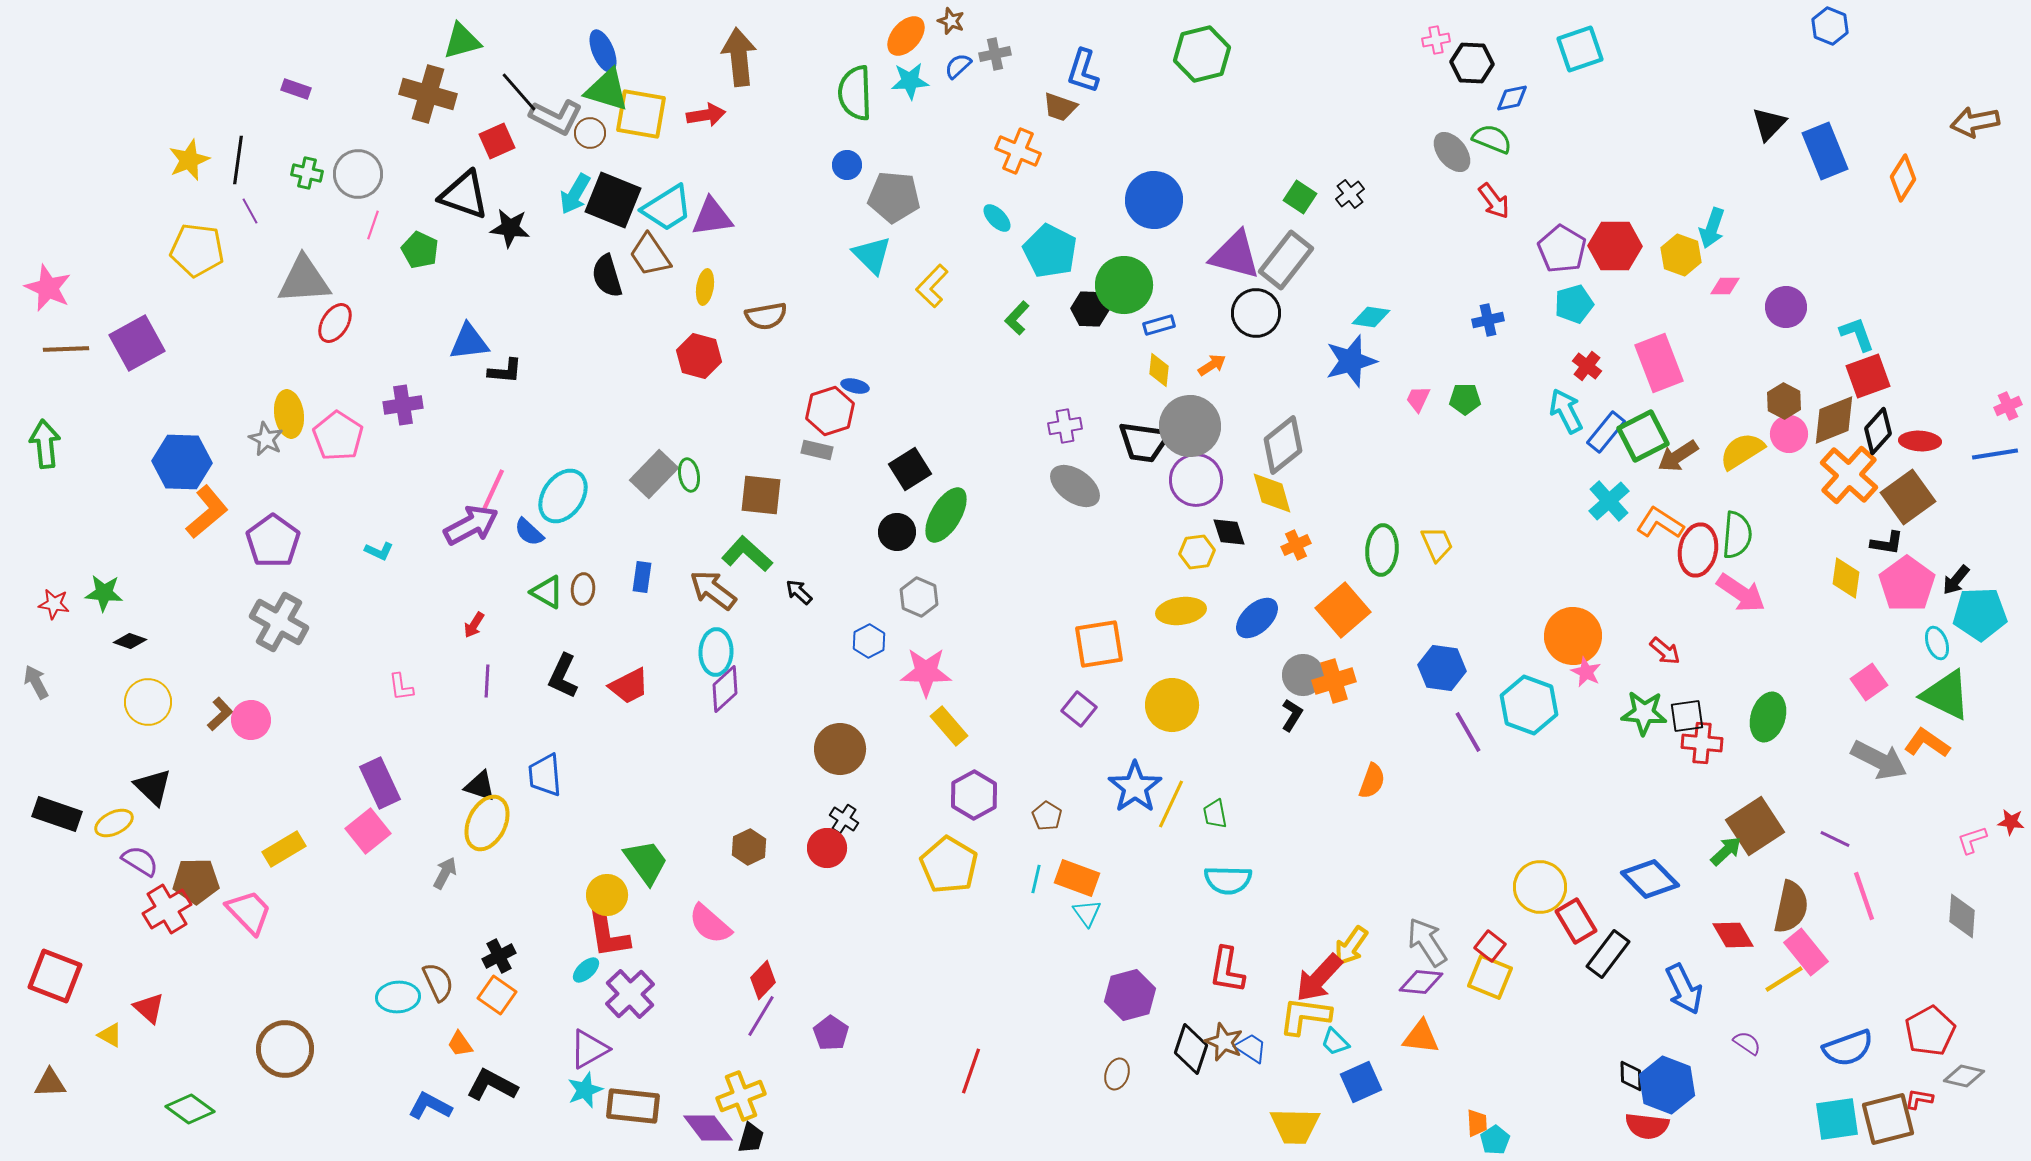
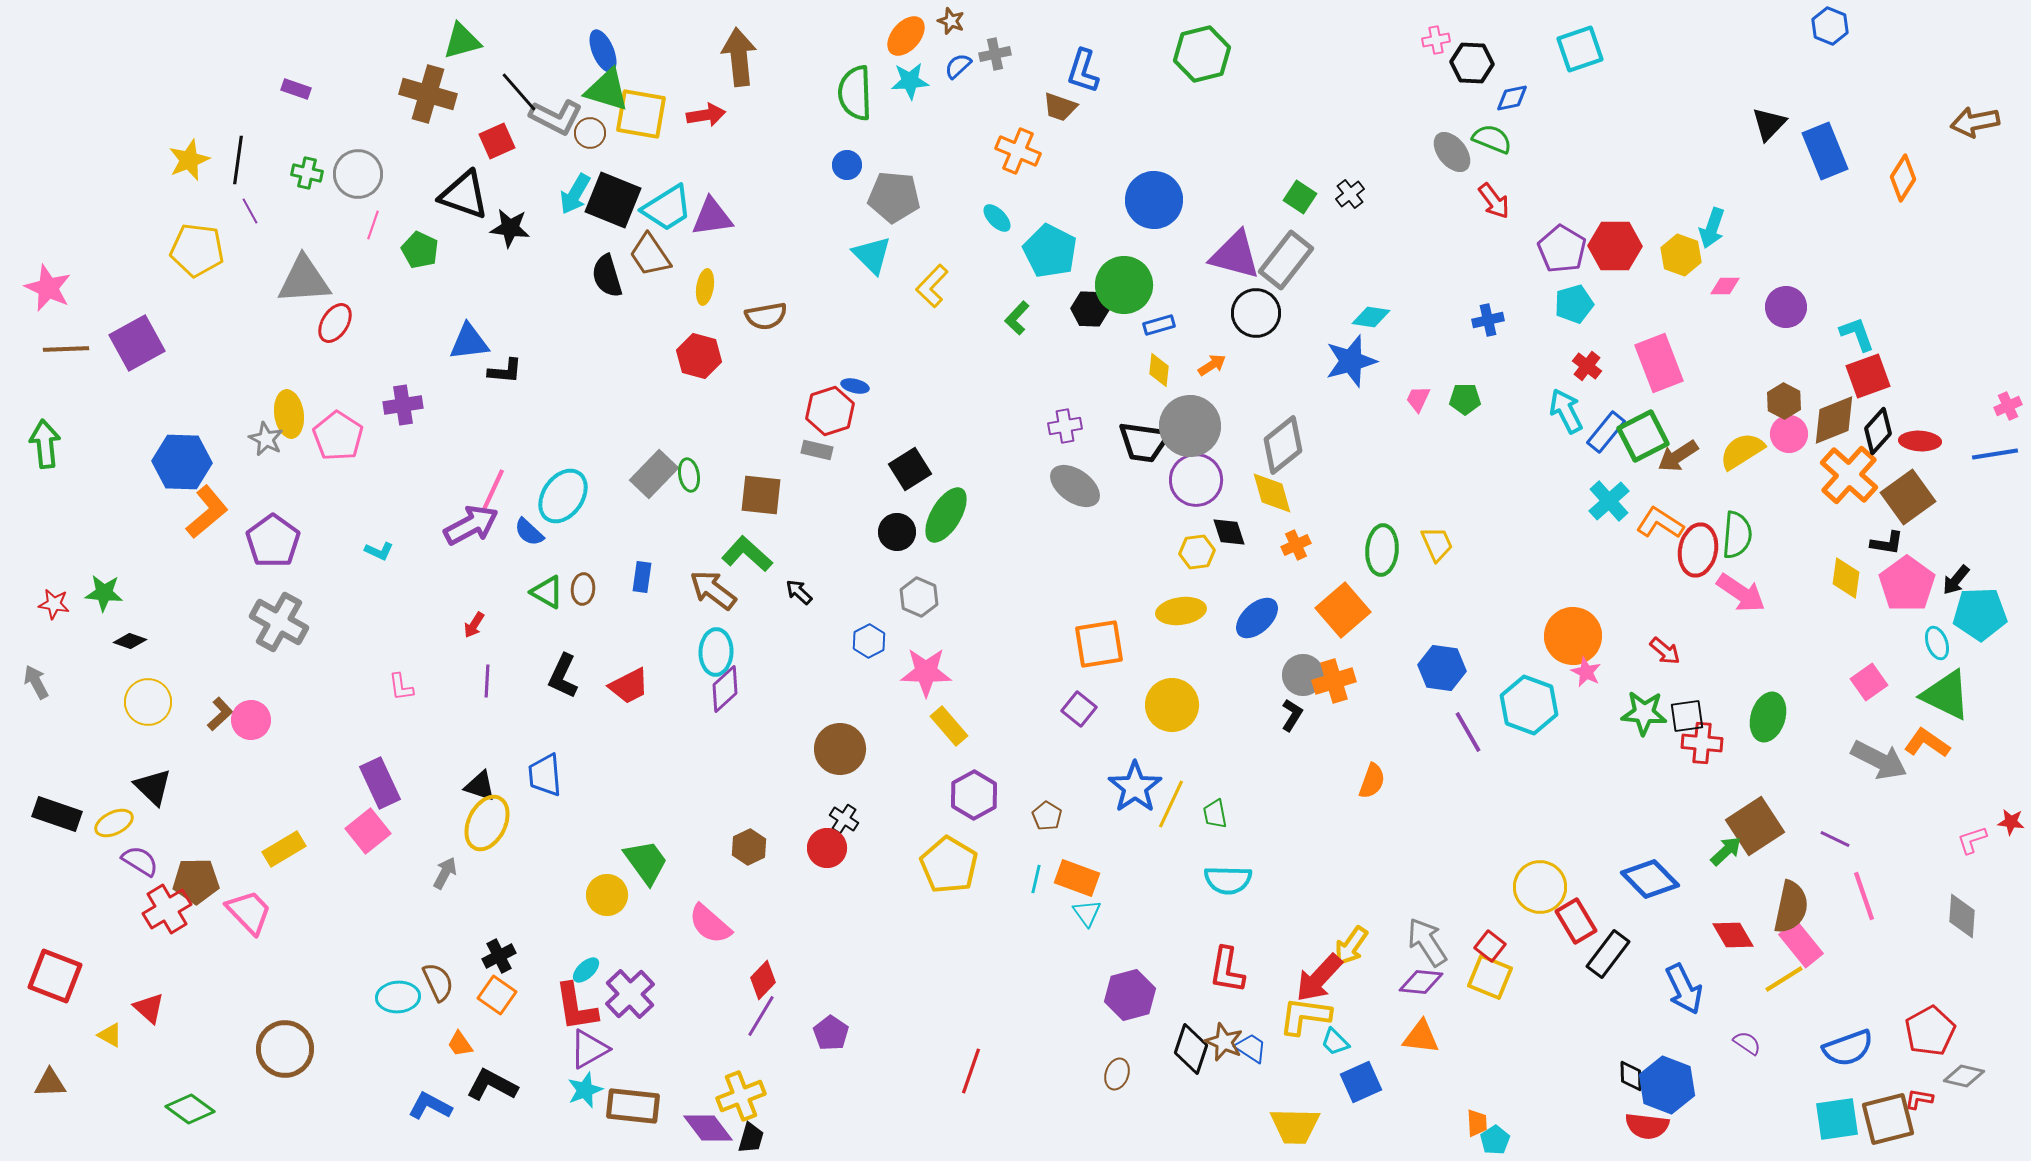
red L-shape at (608, 934): moved 32 px left, 73 px down
pink rectangle at (1806, 952): moved 5 px left, 8 px up
